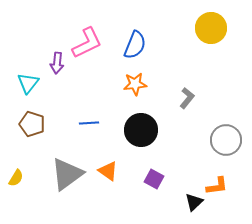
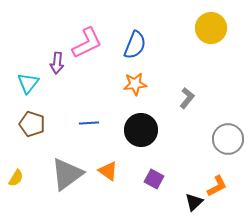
gray circle: moved 2 px right, 1 px up
orange L-shape: rotated 20 degrees counterclockwise
